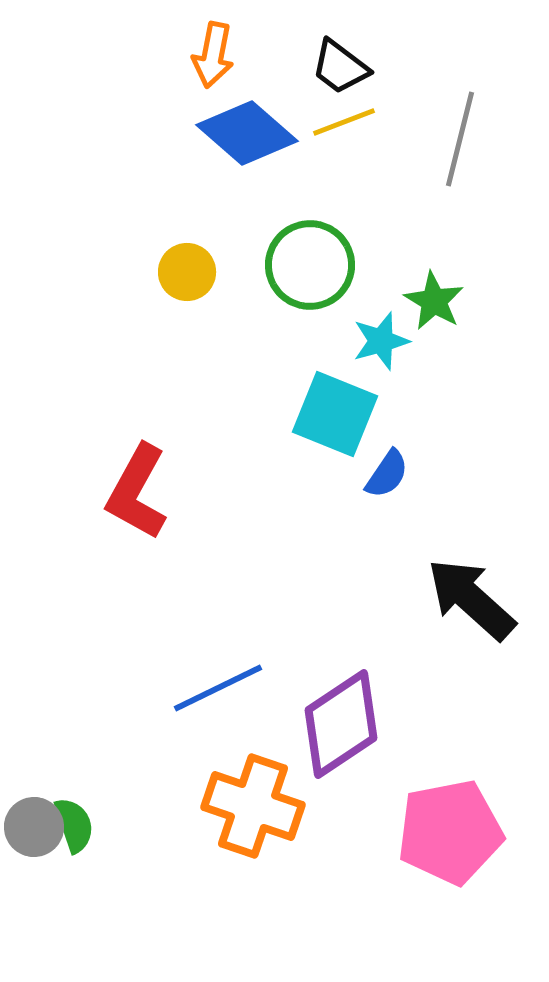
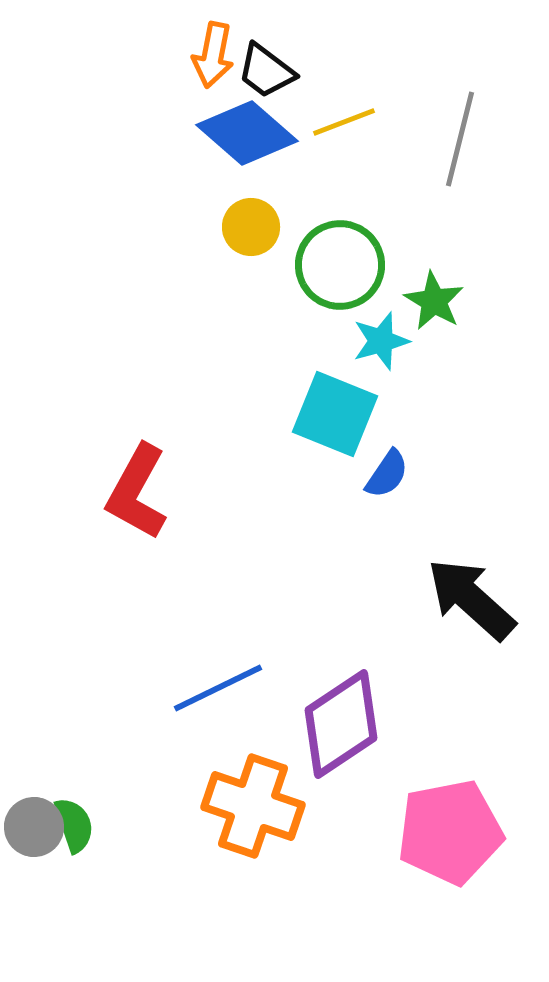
black trapezoid: moved 74 px left, 4 px down
green circle: moved 30 px right
yellow circle: moved 64 px right, 45 px up
